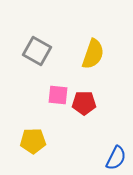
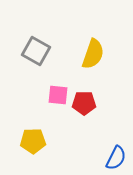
gray square: moved 1 px left
